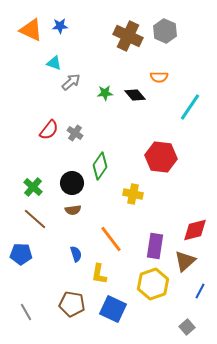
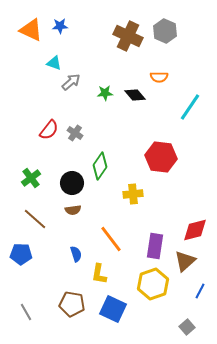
green cross: moved 2 px left, 9 px up; rotated 12 degrees clockwise
yellow cross: rotated 18 degrees counterclockwise
